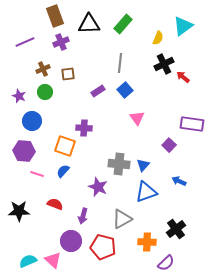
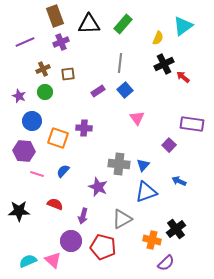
orange square at (65, 146): moved 7 px left, 8 px up
orange cross at (147, 242): moved 5 px right, 2 px up; rotated 12 degrees clockwise
